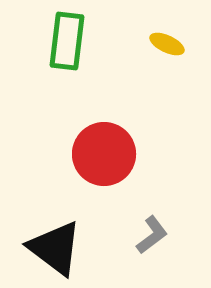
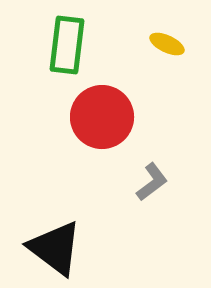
green rectangle: moved 4 px down
red circle: moved 2 px left, 37 px up
gray L-shape: moved 53 px up
